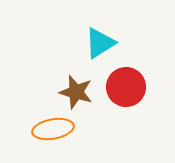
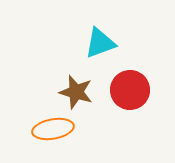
cyan triangle: rotated 12 degrees clockwise
red circle: moved 4 px right, 3 px down
